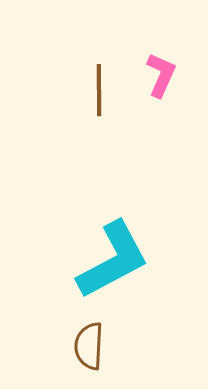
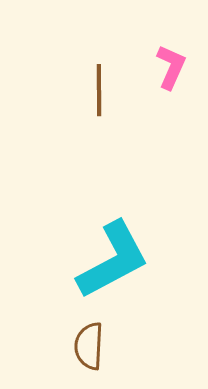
pink L-shape: moved 10 px right, 8 px up
